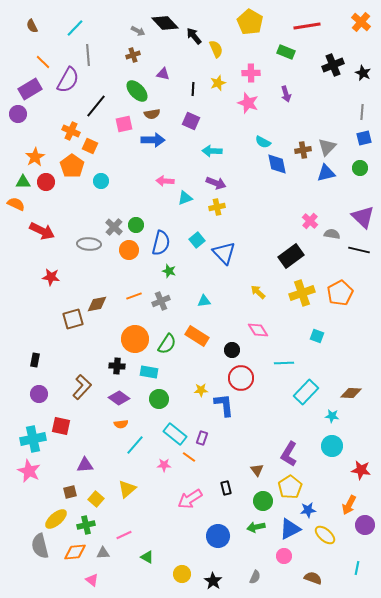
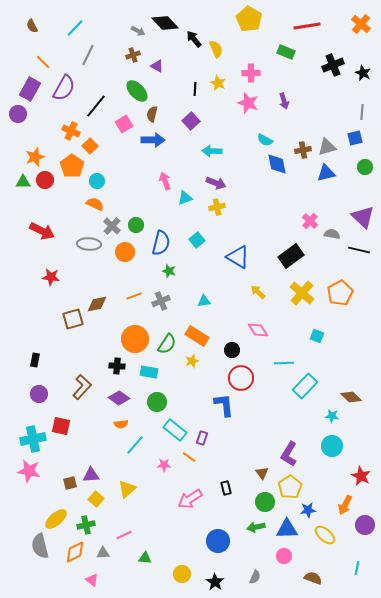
yellow pentagon at (250, 22): moved 1 px left, 3 px up
orange cross at (361, 22): moved 2 px down
black arrow at (194, 36): moved 3 px down
gray line at (88, 55): rotated 30 degrees clockwise
purple triangle at (163, 74): moved 6 px left, 8 px up; rotated 16 degrees clockwise
purple semicircle at (68, 80): moved 4 px left, 8 px down
yellow star at (218, 83): rotated 28 degrees counterclockwise
purple rectangle at (30, 89): rotated 30 degrees counterclockwise
black line at (193, 89): moved 2 px right
purple arrow at (286, 94): moved 2 px left, 7 px down
brown semicircle at (152, 114): rotated 112 degrees clockwise
purple square at (191, 121): rotated 24 degrees clockwise
pink square at (124, 124): rotated 18 degrees counterclockwise
blue square at (364, 138): moved 9 px left
cyan semicircle at (263, 142): moved 2 px right, 2 px up
orange square at (90, 146): rotated 21 degrees clockwise
gray triangle at (327, 147): rotated 30 degrees clockwise
orange star at (35, 157): rotated 12 degrees clockwise
green circle at (360, 168): moved 5 px right, 1 px up
cyan circle at (101, 181): moved 4 px left
pink arrow at (165, 181): rotated 66 degrees clockwise
red circle at (46, 182): moved 1 px left, 2 px up
orange semicircle at (16, 204): moved 79 px right
gray cross at (114, 227): moved 2 px left, 1 px up
orange circle at (129, 250): moved 4 px left, 2 px down
blue triangle at (224, 253): moved 14 px right, 4 px down; rotated 15 degrees counterclockwise
yellow cross at (302, 293): rotated 30 degrees counterclockwise
yellow star at (201, 390): moved 9 px left, 29 px up; rotated 16 degrees counterclockwise
cyan rectangle at (306, 392): moved 1 px left, 6 px up
brown diamond at (351, 393): moved 4 px down; rotated 40 degrees clockwise
green circle at (159, 399): moved 2 px left, 3 px down
cyan rectangle at (175, 434): moved 4 px up
purple triangle at (85, 465): moved 6 px right, 10 px down
brown triangle at (257, 470): moved 5 px right, 3 px down
red star at (361, 470): moved 6 px down; rotated 18 degrees clockwise
pink star at (29, 471): rotated 15 degrees counterclockwise
brown square at (70, 492): moved 9 px up
green circle at (263, 501): moved 2 px right, 1 px down
orange arrow at (349, 505): moved 4 px left
blue triangle at (290, 529): moved 3 px left; rotated 25 degrees clockwise
blue circle at (218, 536): moved 5 px down
orange diamond at (75, 552): rotated 20 degrees counterclockwise
green triangle at (147, 557): moved 2 px left, 1 px down; rotated 24 degrees counterclockwise
black star at (213, 581): moved 2 px right, 1 px down
